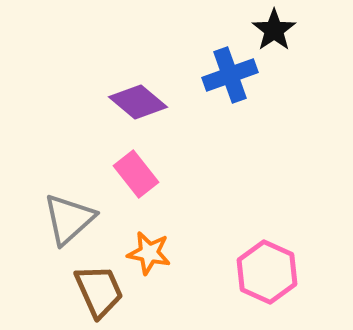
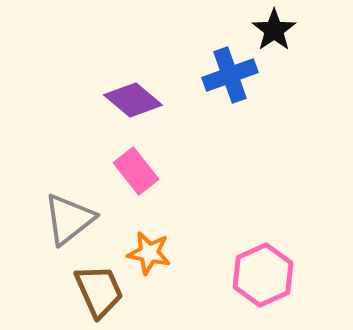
purple diamond: moved 5 px left, 2 px up
pink rectangle: moved 3 px up
gray triangle: rotated 4 degrees clockwise
pink hexagon: moved 4 px left, 3 px down; rotated 12 degrees clockwise
